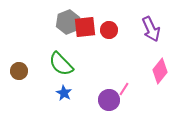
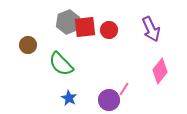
brown circle: moved 9 px right, 26 px up
blue star: moved 5 px right, 5 px down
